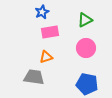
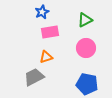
gray trapezoid: rotated 35 degrees counterclockwise
